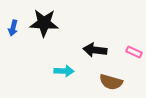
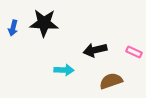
black arrow: rotated 20 degrees counterclockwise
cyan arrow: moved 1 px up
brown semicircle: moved 1 px up; rotated 145 degrees clockwise
